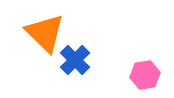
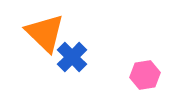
blue cross: moved 3 px left, 3 px up
